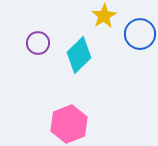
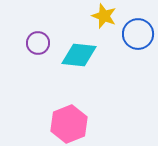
yellow star: rotated 20 degrees counterclockwise
blue circle: moved 2 px left
cyan diamond: rotated 51 degrees clockwise
